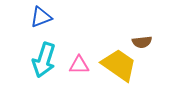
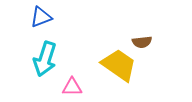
cyan arrow: moved 1 px right, 1 px up
pink triangle: moved 7 px left, 22 px down
